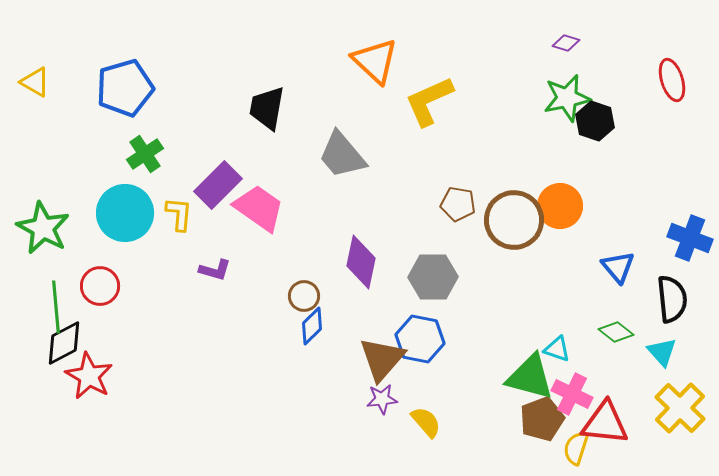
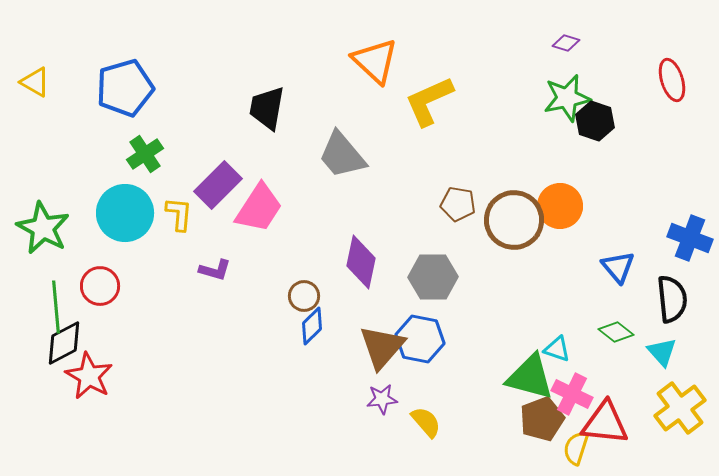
pink trapezoid at (259, 208): rotated 88 degrees clockwise
brown triangle at (382, 359): moved 12 px up
yellow cross at (680, 408): rotated 9 degrees clockwise
